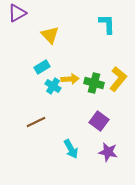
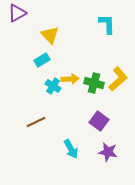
cyan rectangle: moved 7 px up
yellow L-shape: rotated 10 degrees clockwise
